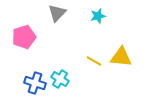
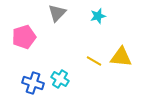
blue cross: moved 2 px left
